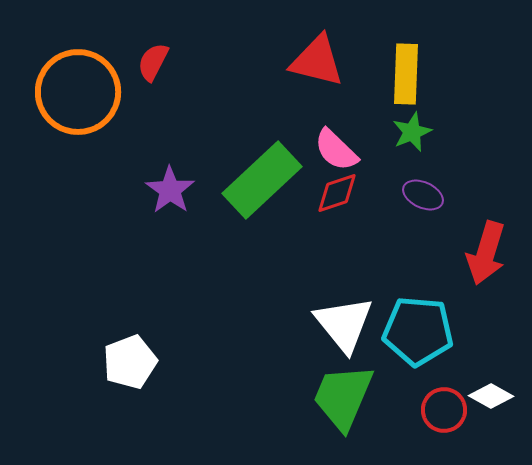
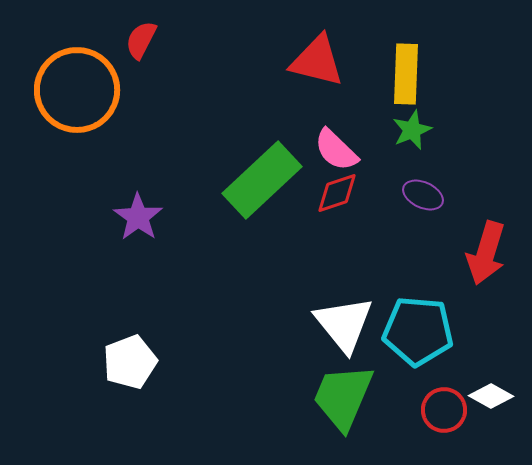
red semicircle: moved 12 px left, 22 px up
orange circle: moved 1 px left, 2 px up
green star: moved 2 px up
purple star: moved 32 px left, 27 px down
